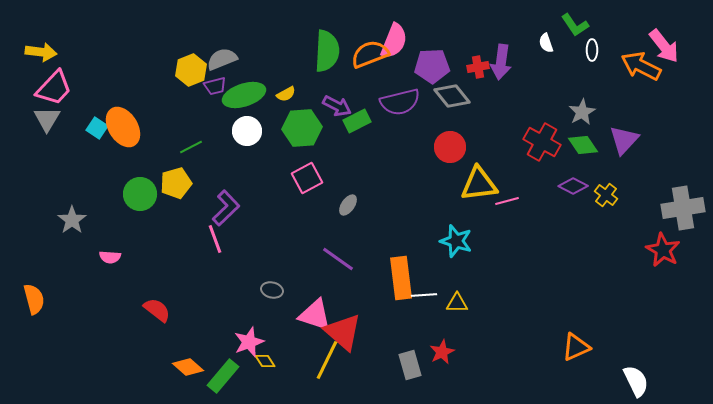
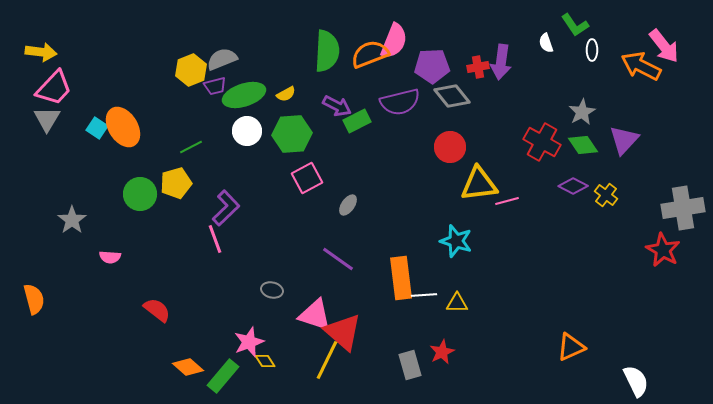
green hexagon at (302, 128): moved 10 px left, 6 px down
orange triangle at (576, 347): moved 5 px left
